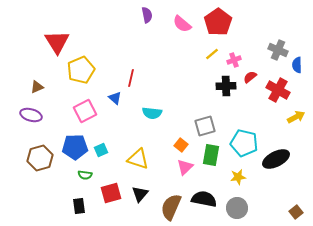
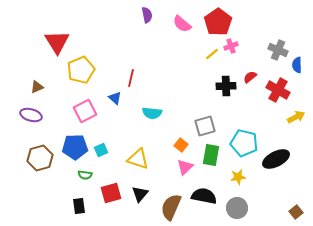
pink cross: moved 3 px left, 14 px up
black semicircle: moved 3 px up
